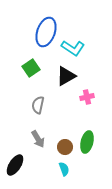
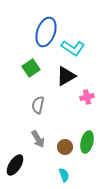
cyan semicircle: moved 6 px down
